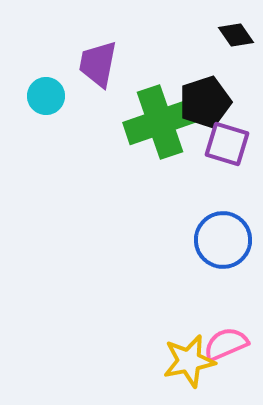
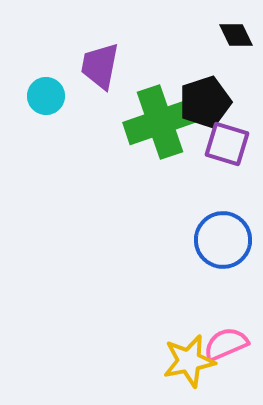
black diamond: rotated 9 degrees clockwise
purple trapezoid: moved 2 px right, 2 px down
